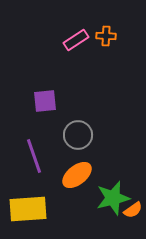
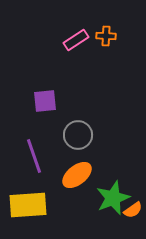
green star: rotated 8 degrees counterclockwise
yellow rectangle: moved 4 px up
